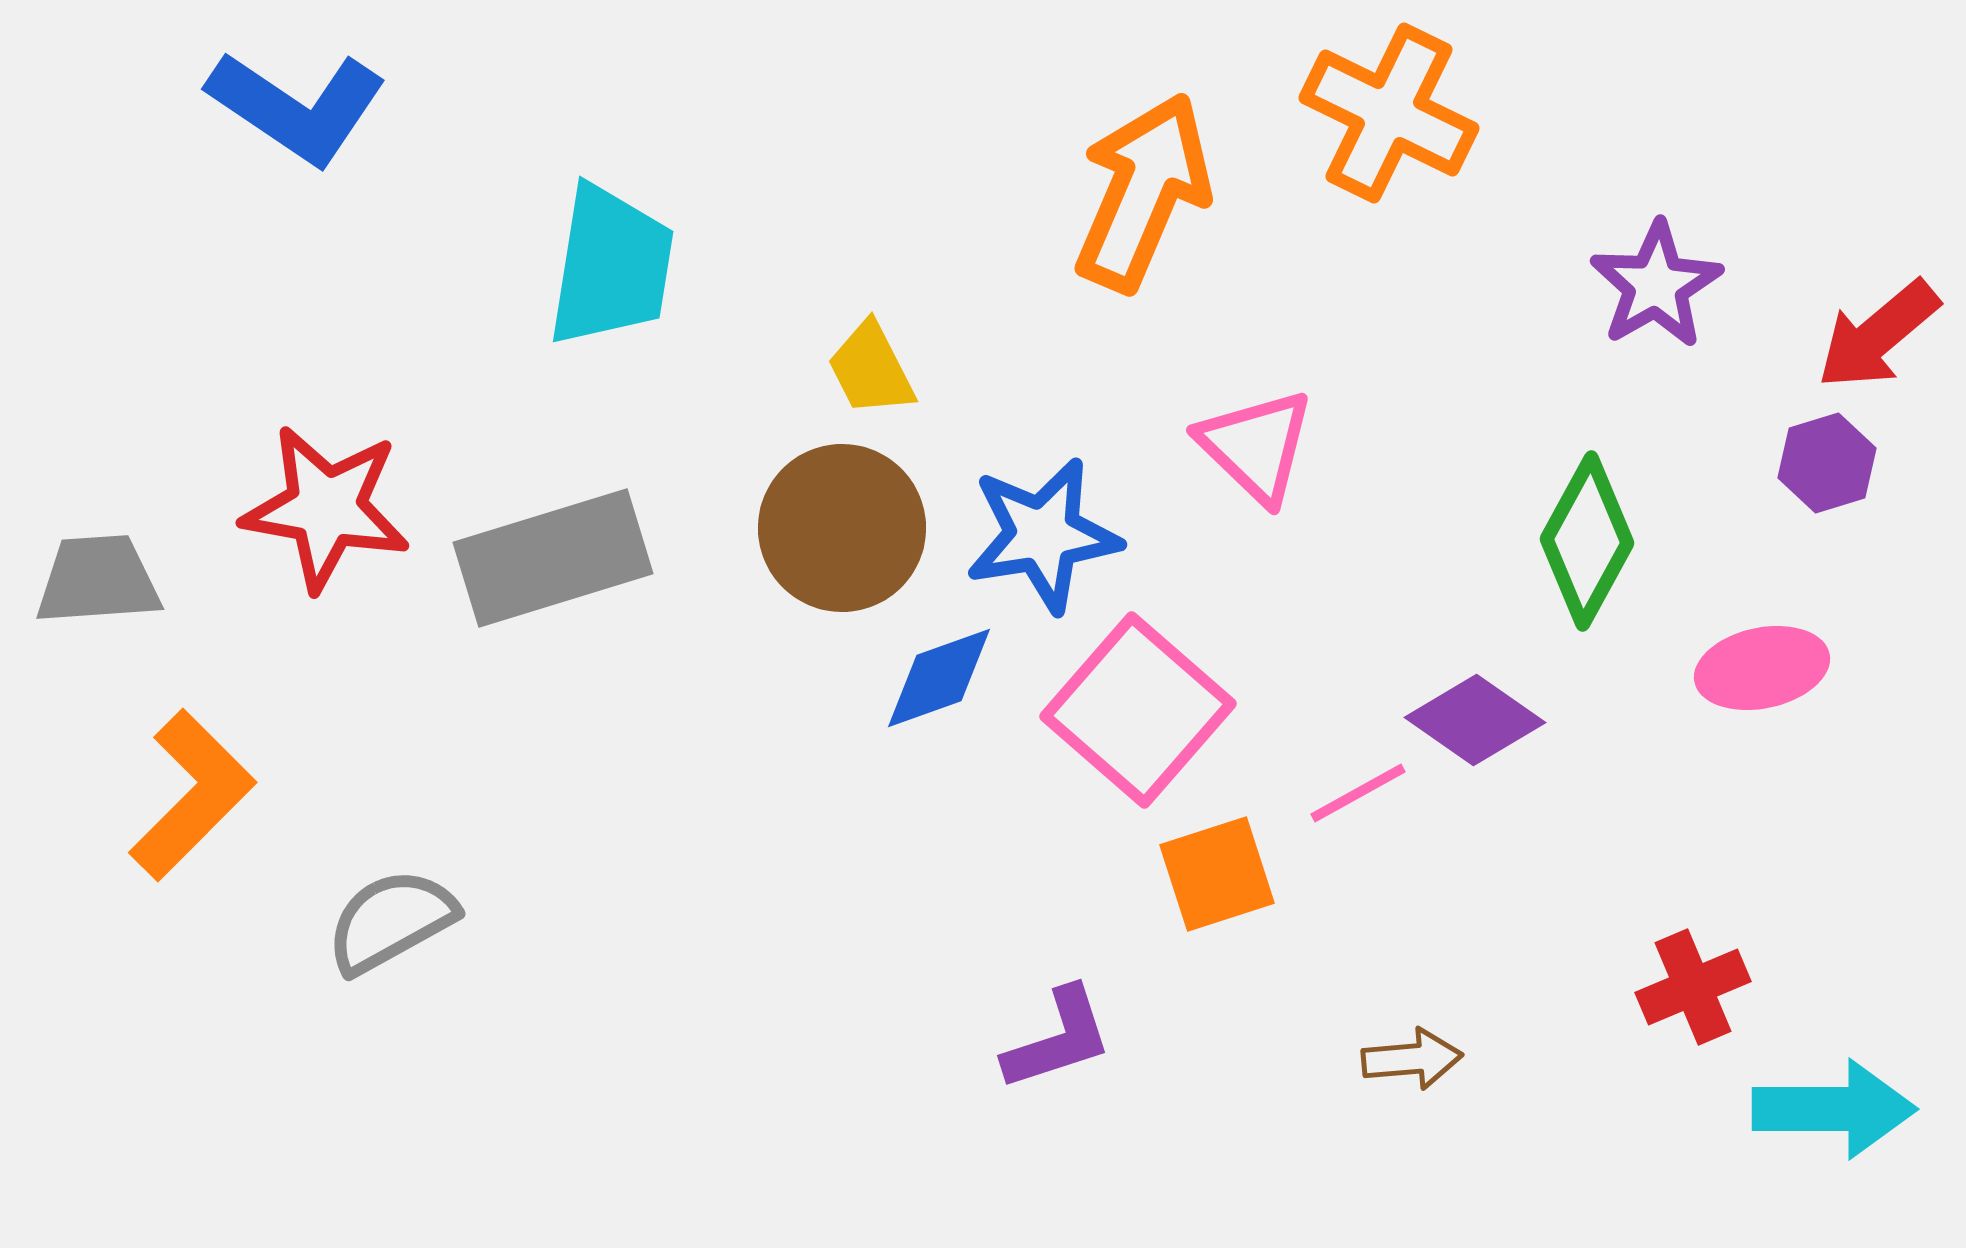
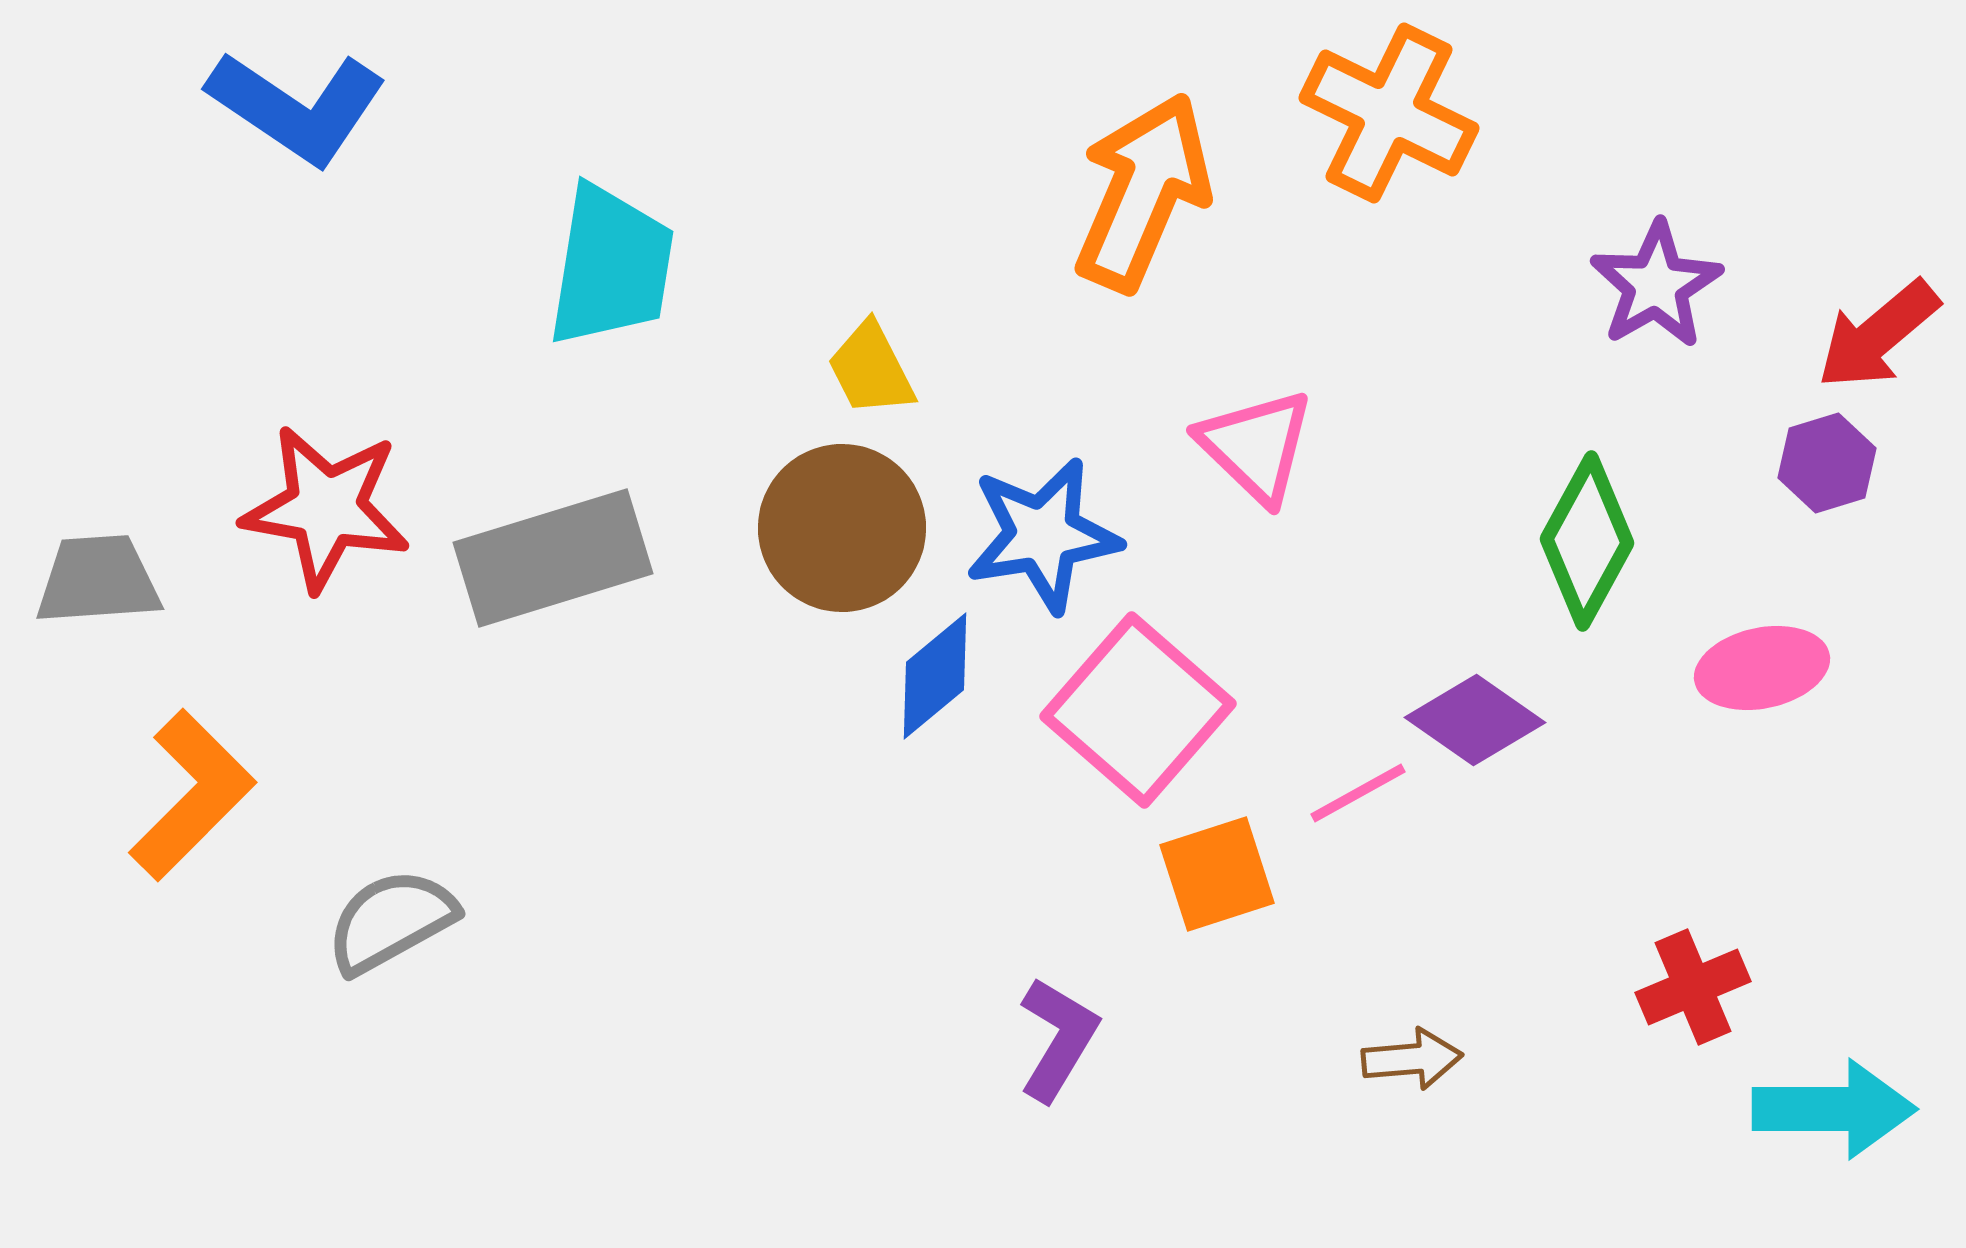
blue diamond: moved 4 px left, 2 px up; rotated 20 degrees counterclockwise
purple L-shape: rotated 41 degrees counterclockwise
